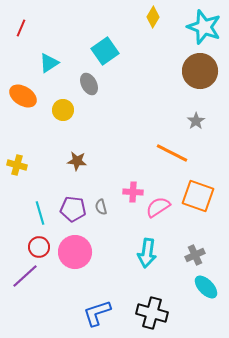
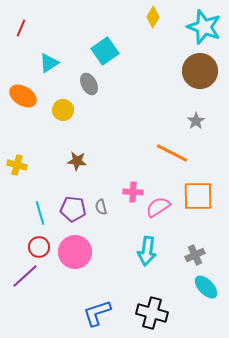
orange square: rotated 20 degrees counterclockwise
cyan arrow: moved 2 px up
